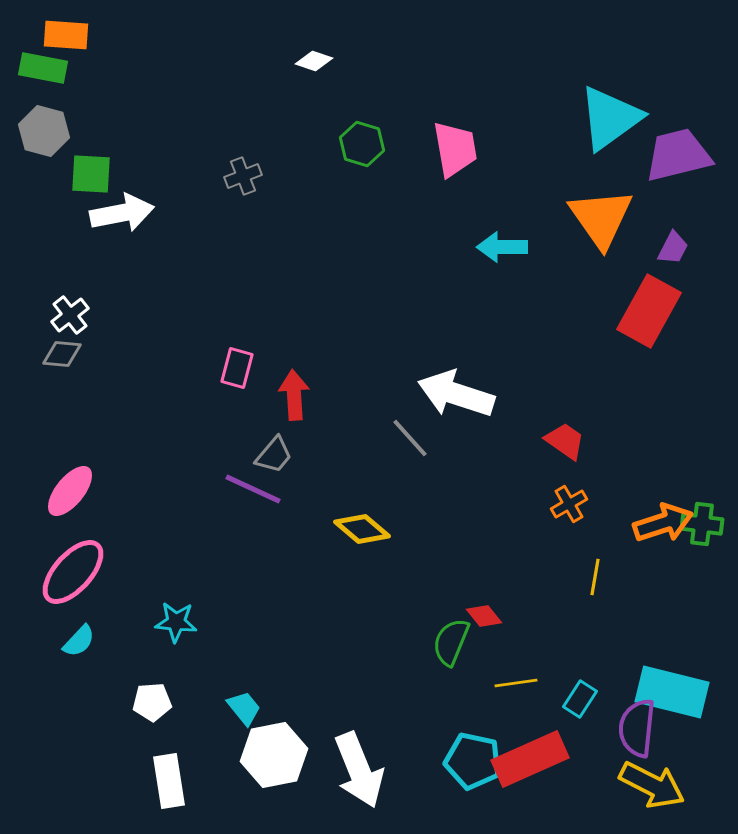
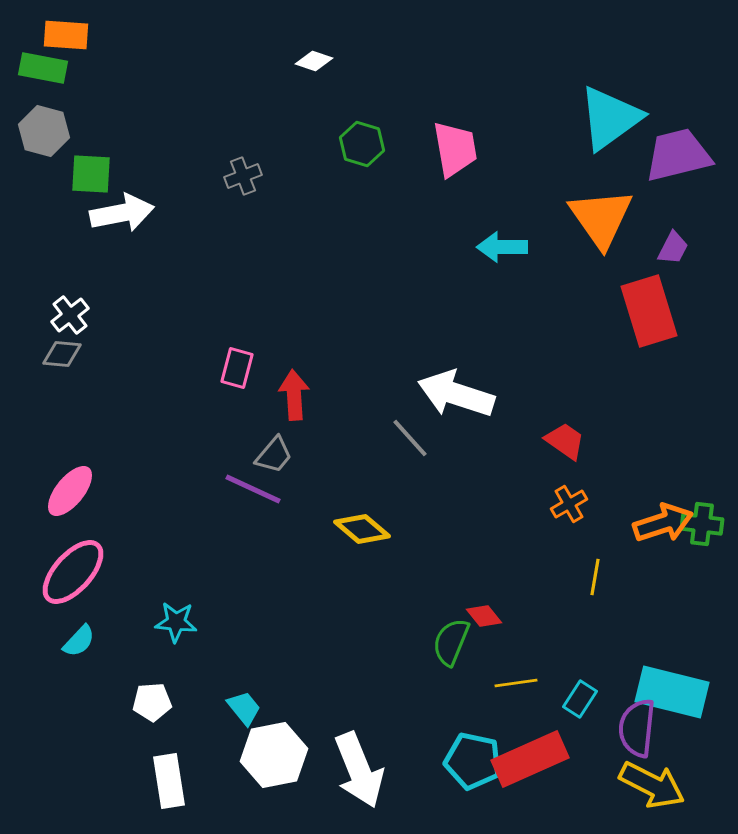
red rectangle at (649, 311): rotated 46 degrees counterclockwise
